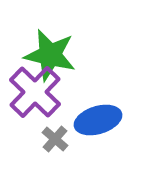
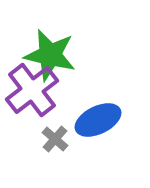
purple cross: moved 3 px left, 2 px up; rotated 8 degrees clockwise
blue ellipse: rotated 9 degrees counterclockwise
